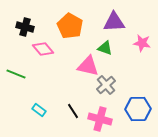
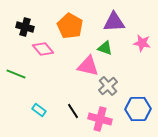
gray cross: moved 2 px right, 1 px down
